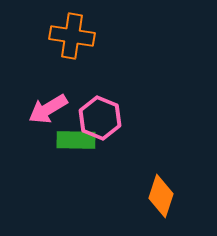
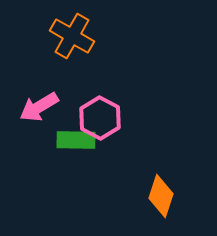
orange cross: rotated 21 degrees clockwise
pink arrow: moved 9 px left, 2 px up
pink hexagon: rotated 6 degrees clockwise
